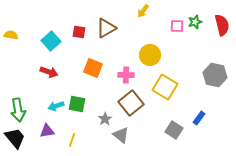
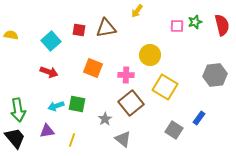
yellow arrow: moved 6 px left
brown triangle: rotated 20 degrees clockwise
red square: moved 2 px up
gray hexagon: rotated 20 degrees counterclockwise
gray triangle: moved 2 px right, 4 px down
